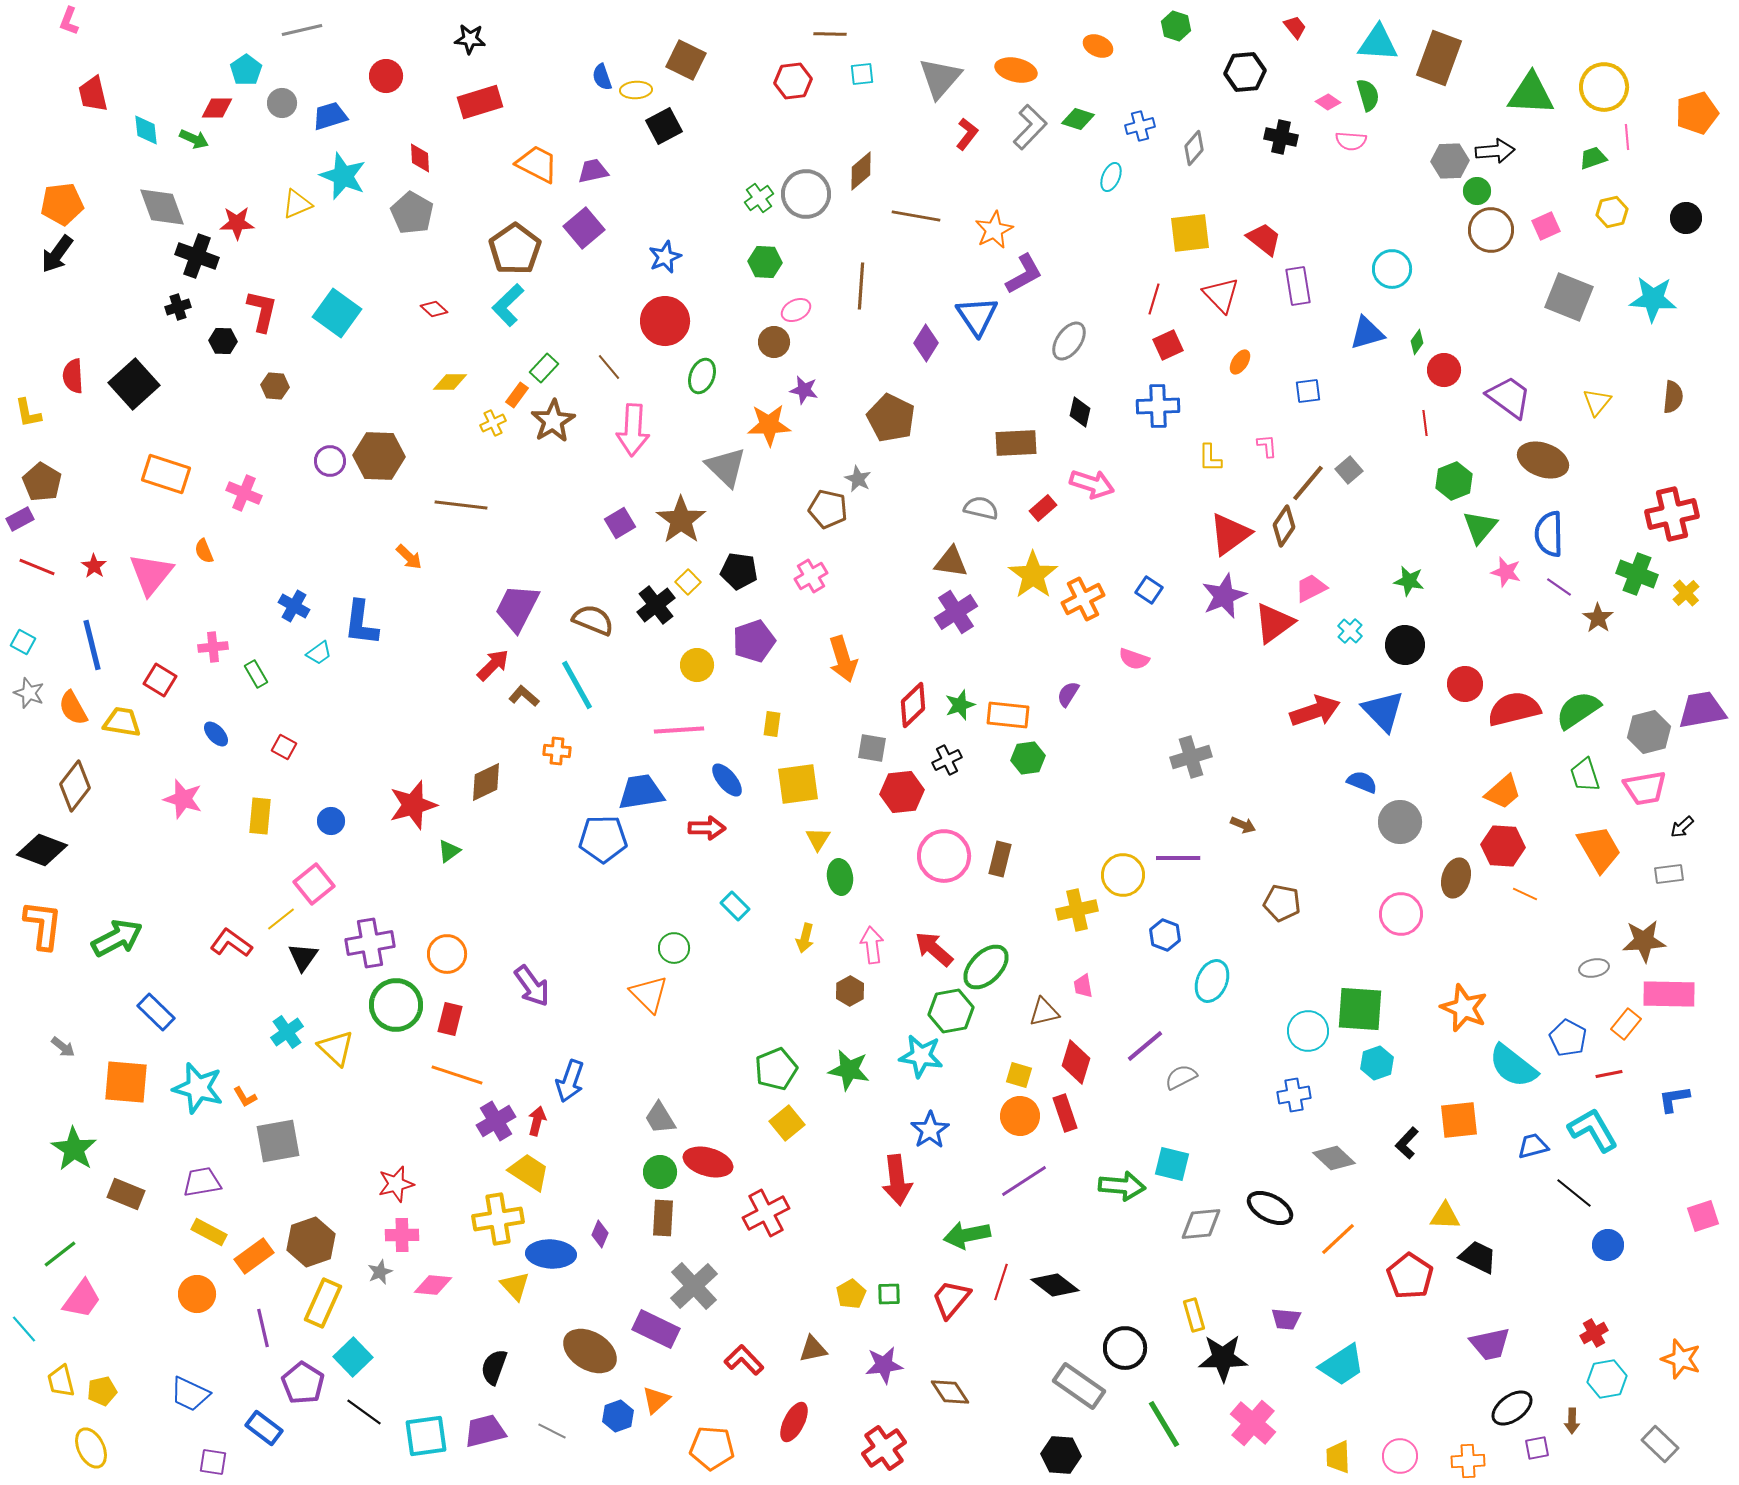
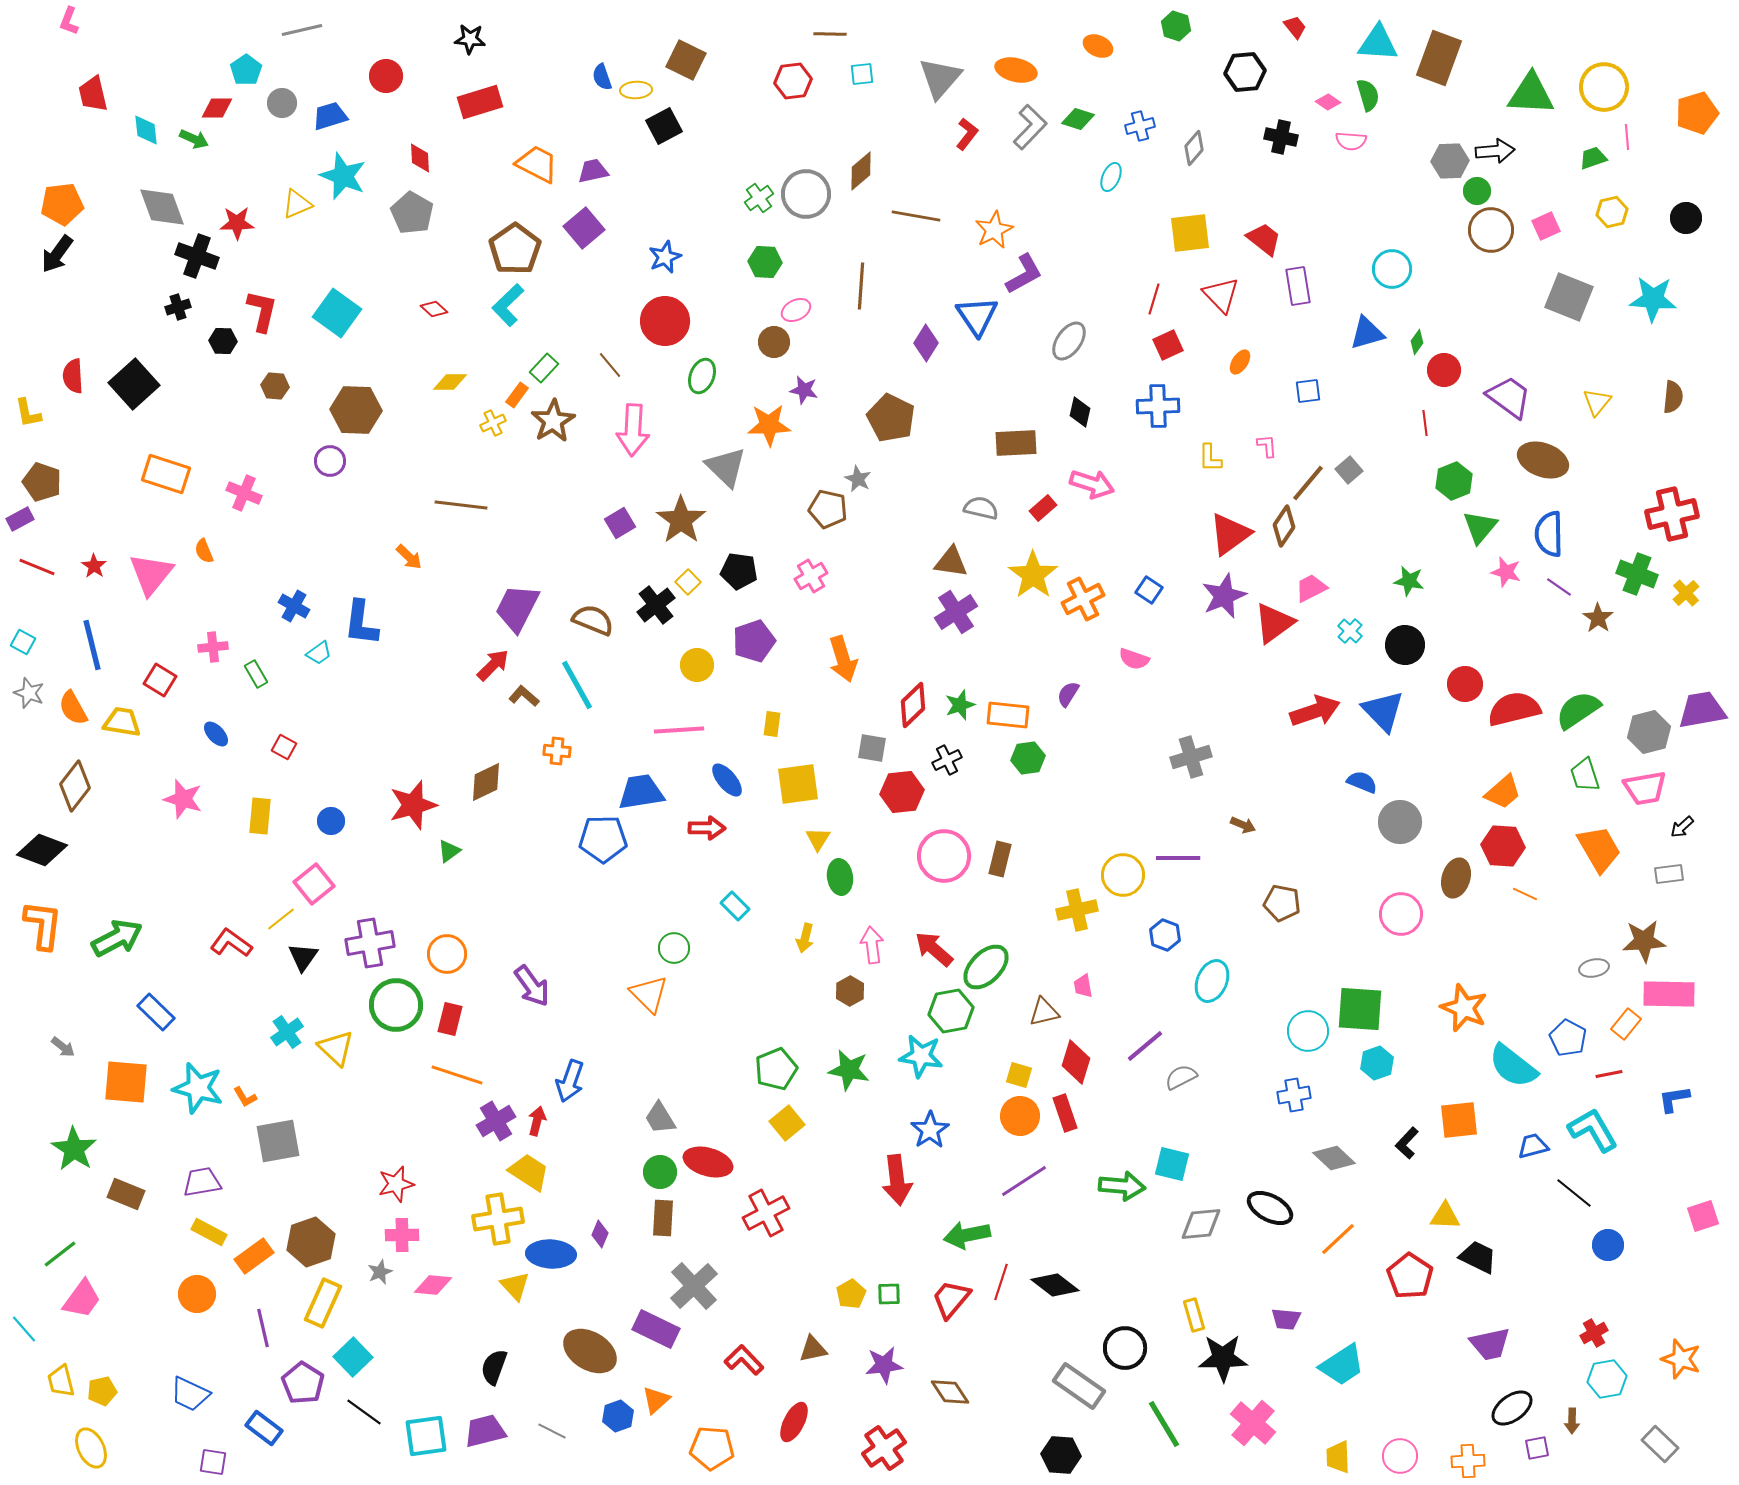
brown line at (609, 367): moved 1 px right, 2 px up
brown hexagon at (379, 456): moved 23 px left, 46 px up
brown pentagon at (42, 482): rotated 12 degrees counterclockwise
